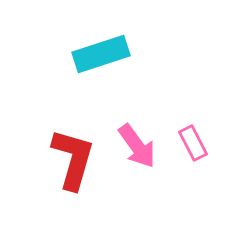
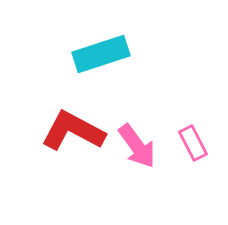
red L-shape: moved 28 px up; rotated 78 degrees counterclockwise
